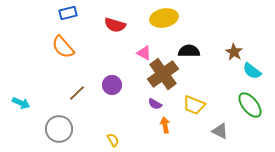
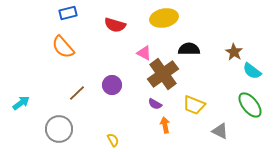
black semicircle: moved 2 px up
cyan arrow: rotated 60 degrees counterclockwise
